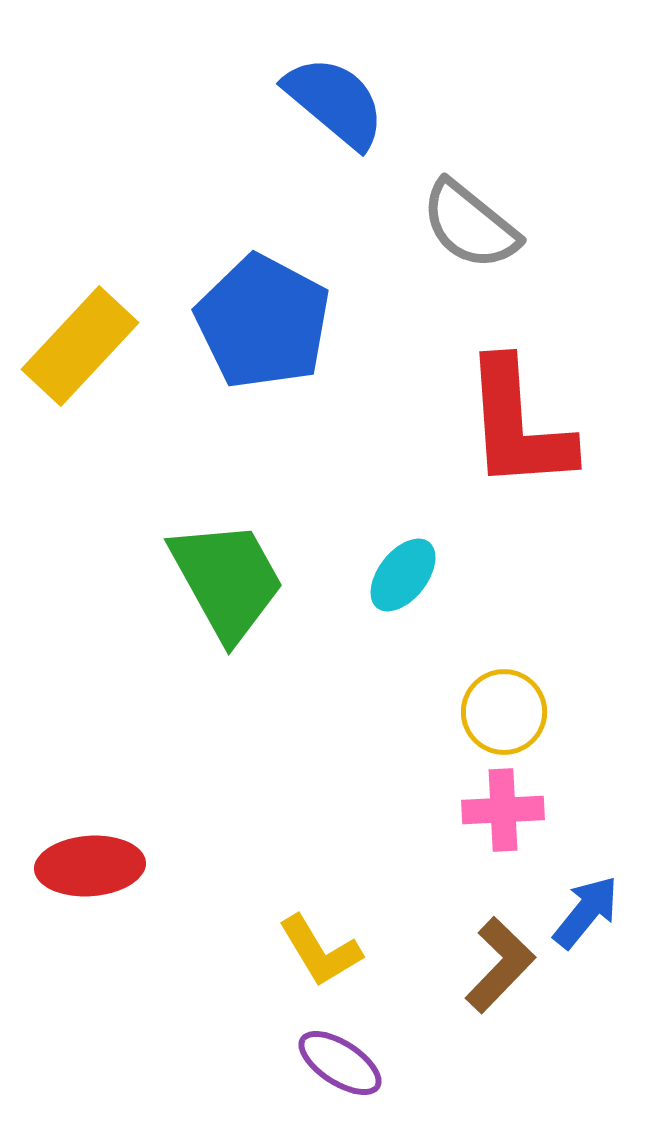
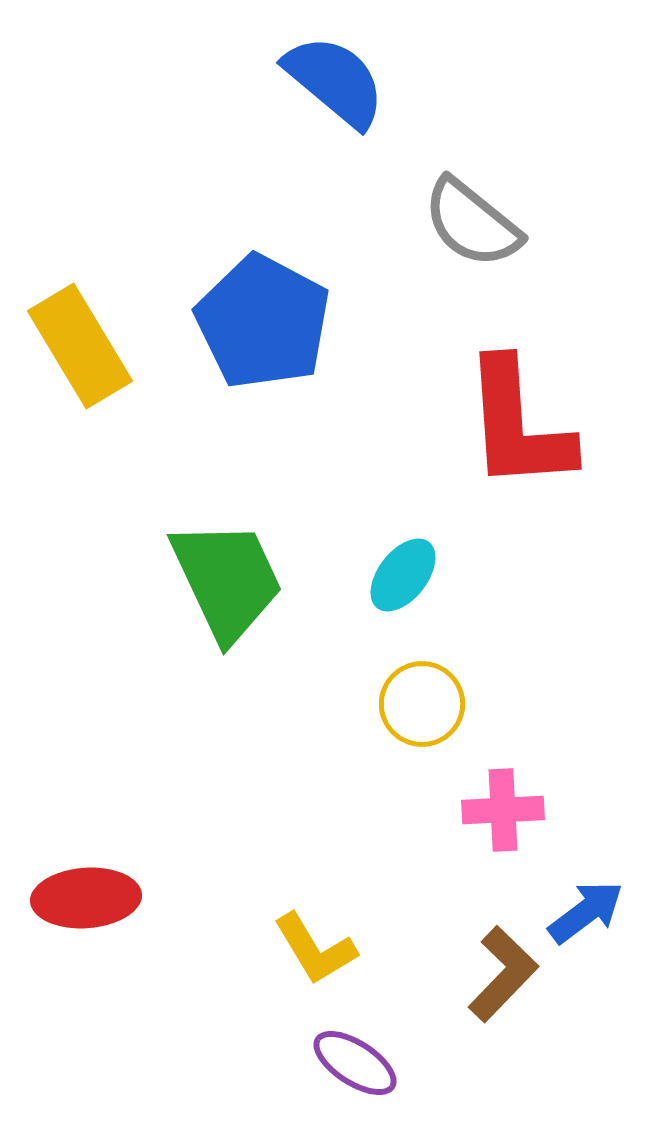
blue semicircle: moved 21 px up
gray semicircle: moved 2 px right, 2 px up
yellow rectangle: rotated 74 degrees counterclockwise
green trapezoid: rotated 4 degrees clockwise
yellow circle: moved 82 px left, 8 px up
red ellipse: moved 4 px left, 32 px down
blue arrow: rotated 14 degrees clockwise
yellow L-shape: moved 5 px left, 2 px up
brown L-shape: moved 3 px right, 9 px down
purple ellipse: moved 15 px right
